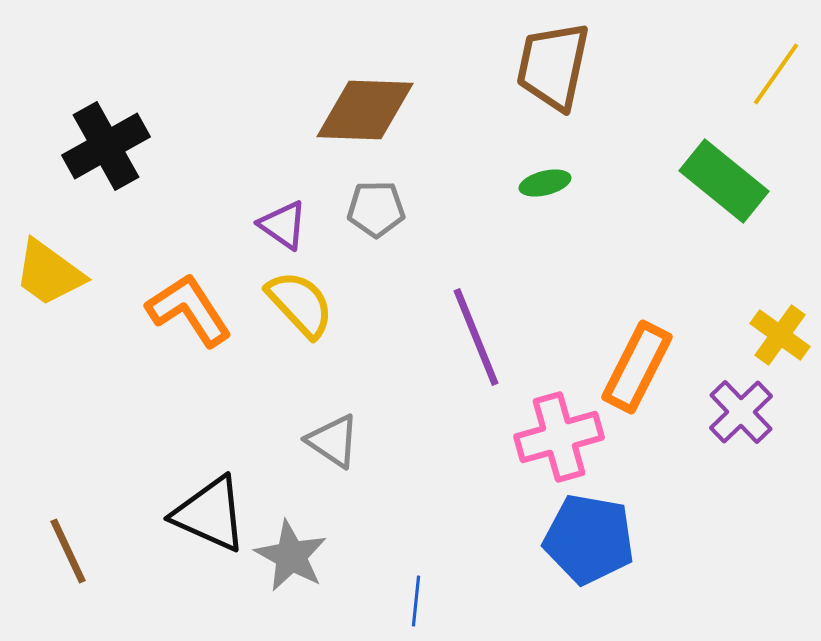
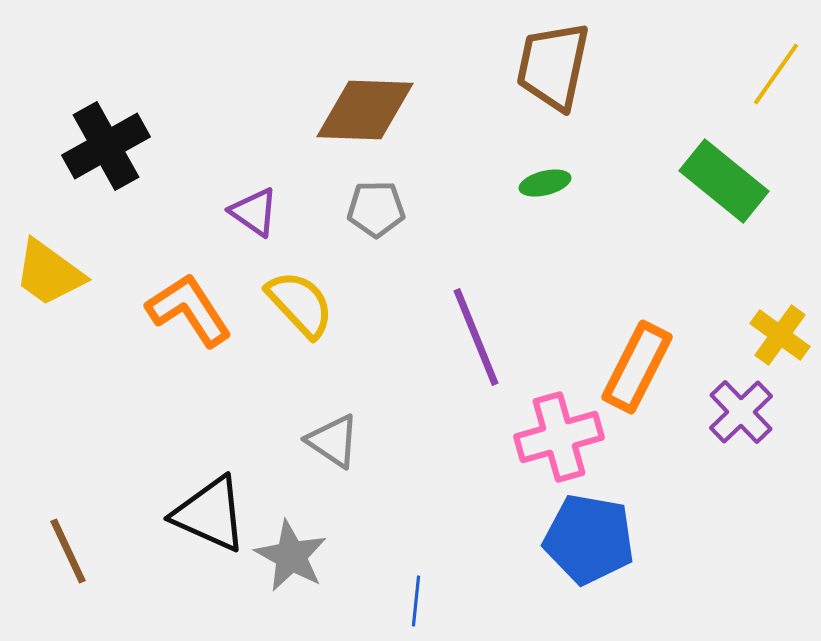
purple triangle: moved 29 px left, 13 px up
